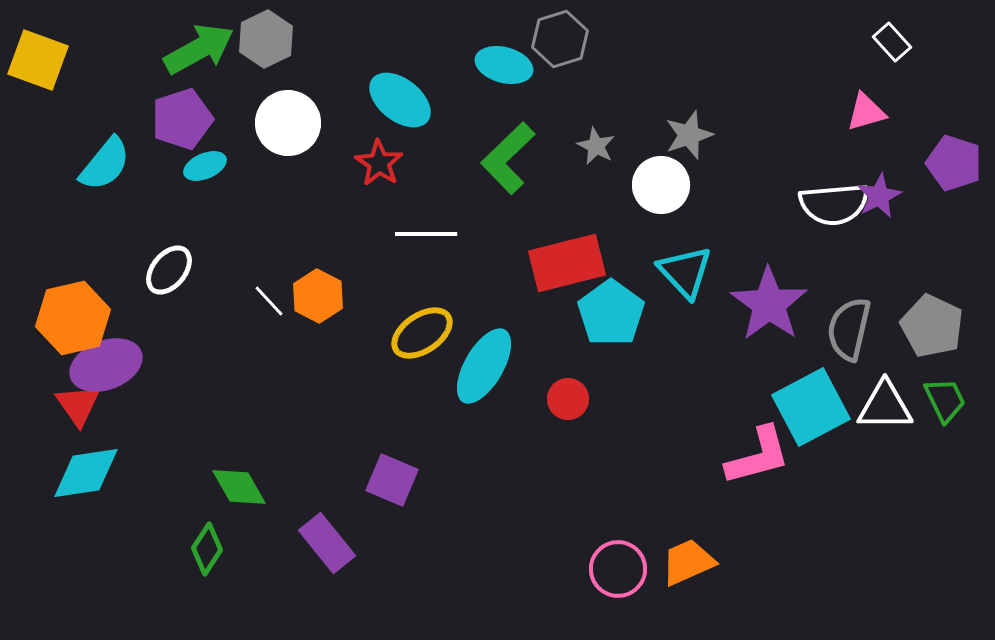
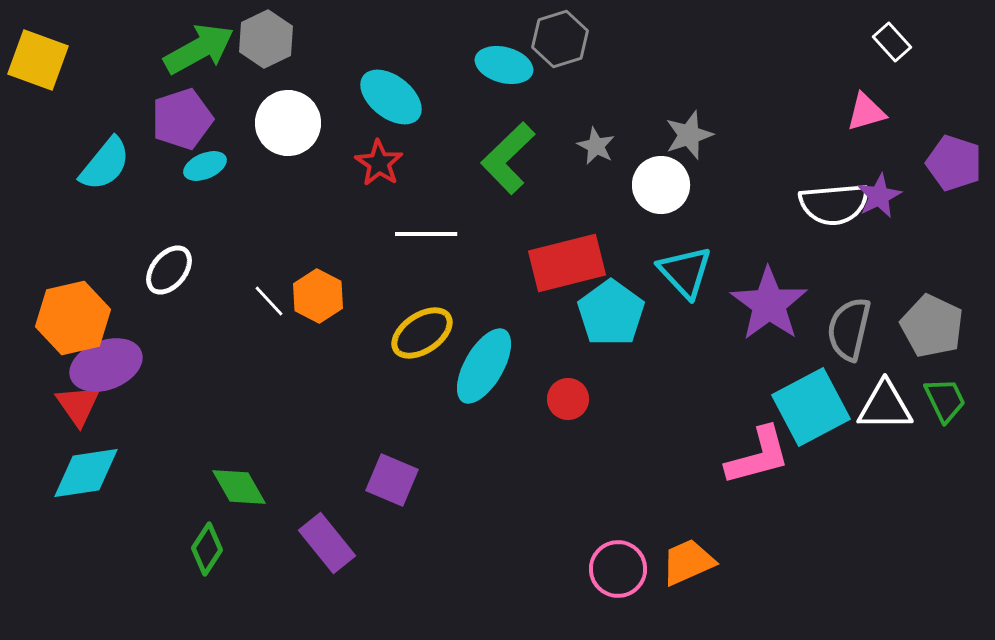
cyan ellipse at (400, 100): moved 9 px left, 3 px up
